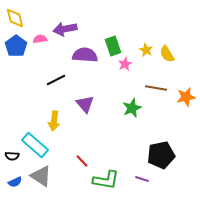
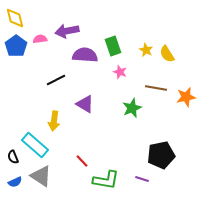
purple arrow: moved 2 px right, 2 px down
pink star: moved 5 px left, 8 px down; rotated 24 degrees counterclockwise
purple triangle: rotated 18 degrees counterclockwise
black semicircle: moved 1 px right, 1 px down; rotated 64 degrees clockwise
